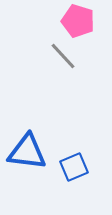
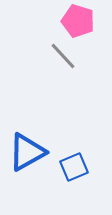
blue triangle: rotated 36 degrees counterclockwise
